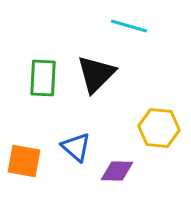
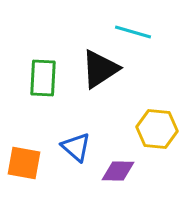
cyan line: moved 4 px right, 6 px down
black triangle: moved 4 px right, 5 px up; rotated 12 degrees clockwise
yellow hexagon: moved 2 px left, 1 px down
orange square: moved 2 px down
purple diamond: moved 1 px right
